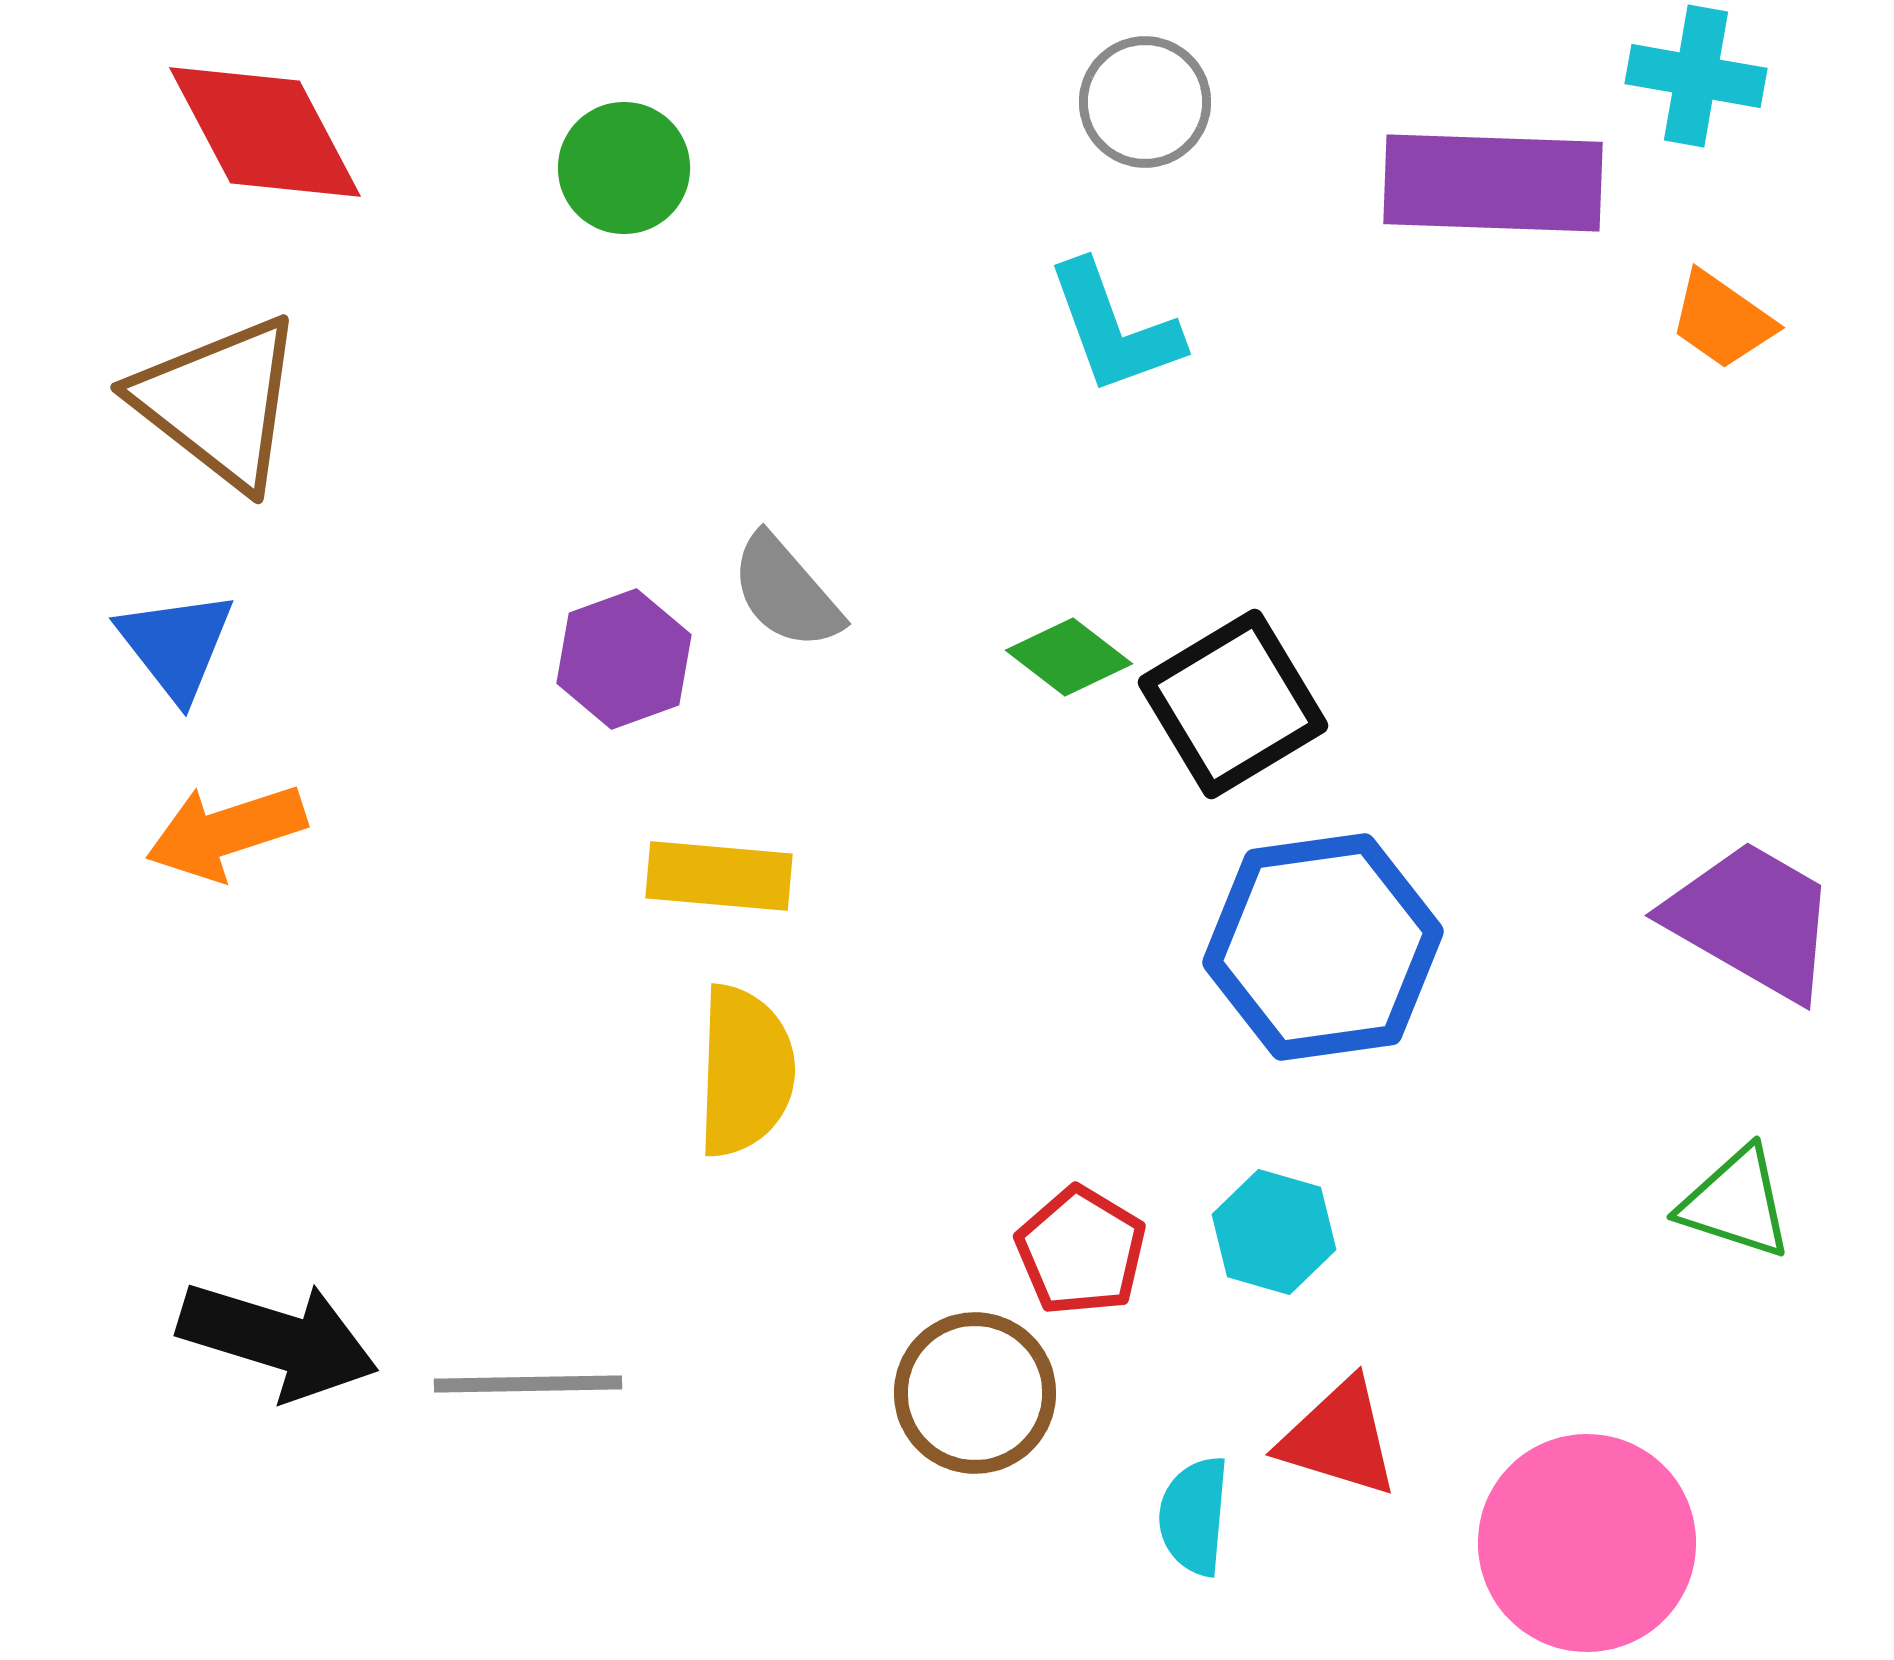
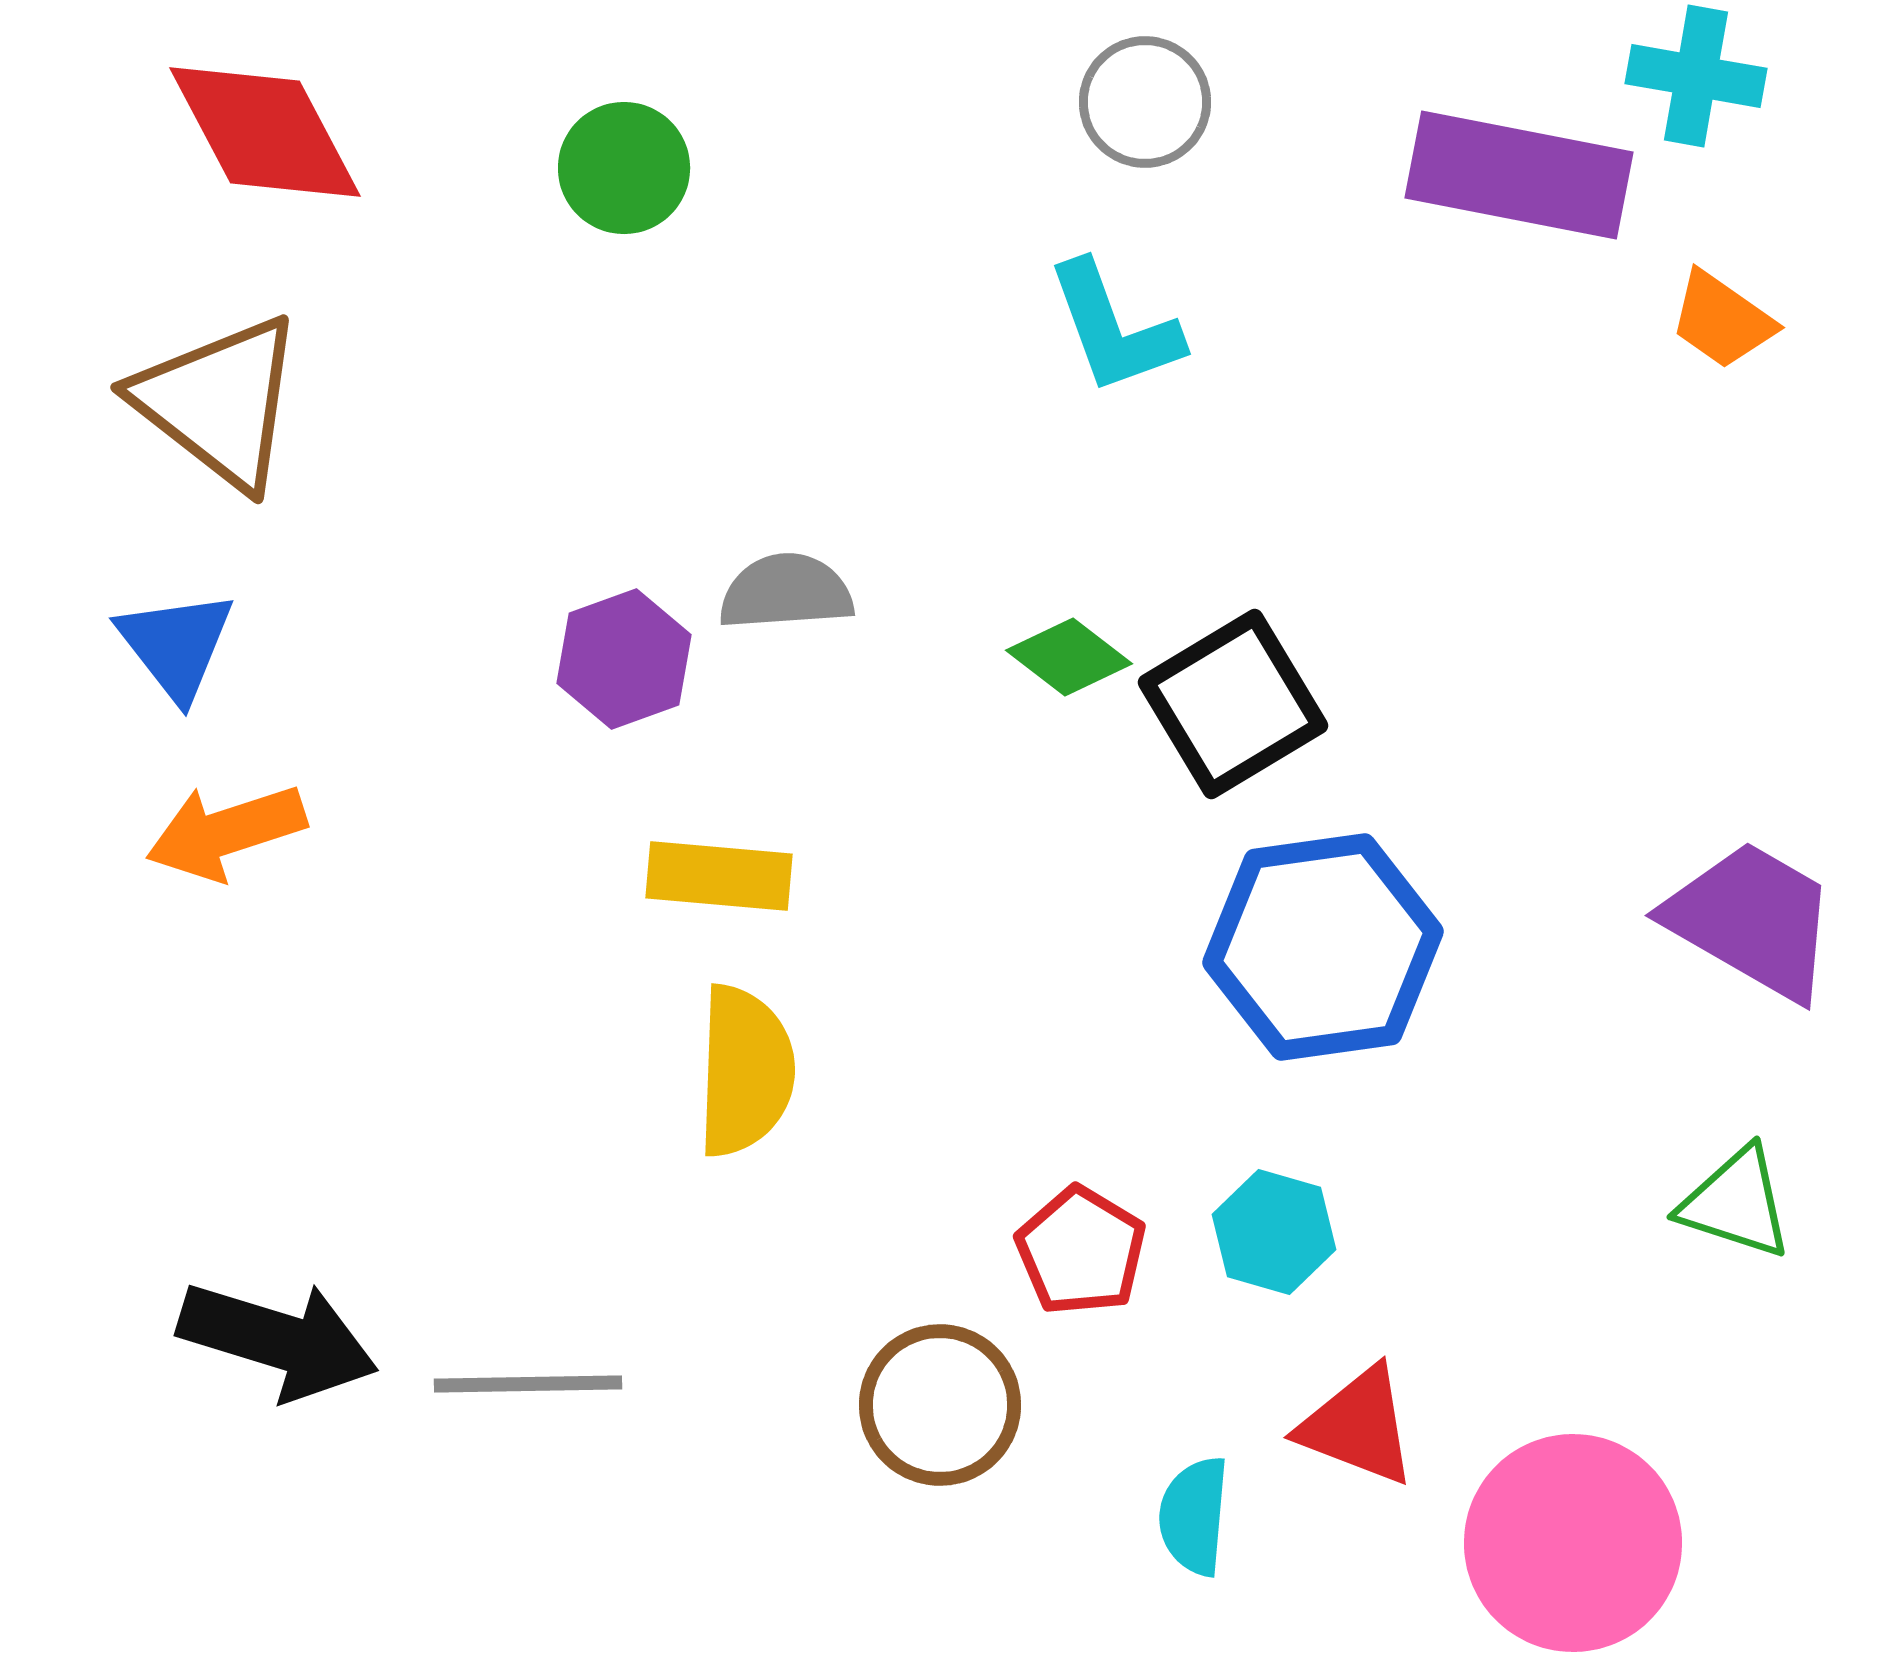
purple rectangle: moved 26 px right, 8 px up; rotated 9 degrees clockwise
gray semicircle: rotated 127 degrees clockwise
brown circle: moved 35 px left, 12 px down
red triangle: moved 19 px right, 12 px up; rotated 4 degrees clockwise
pink circle: moved 14 px left
